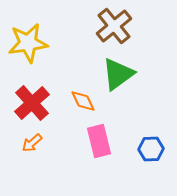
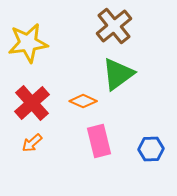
orange diamond: rotated 40 degrees counterclockwise
